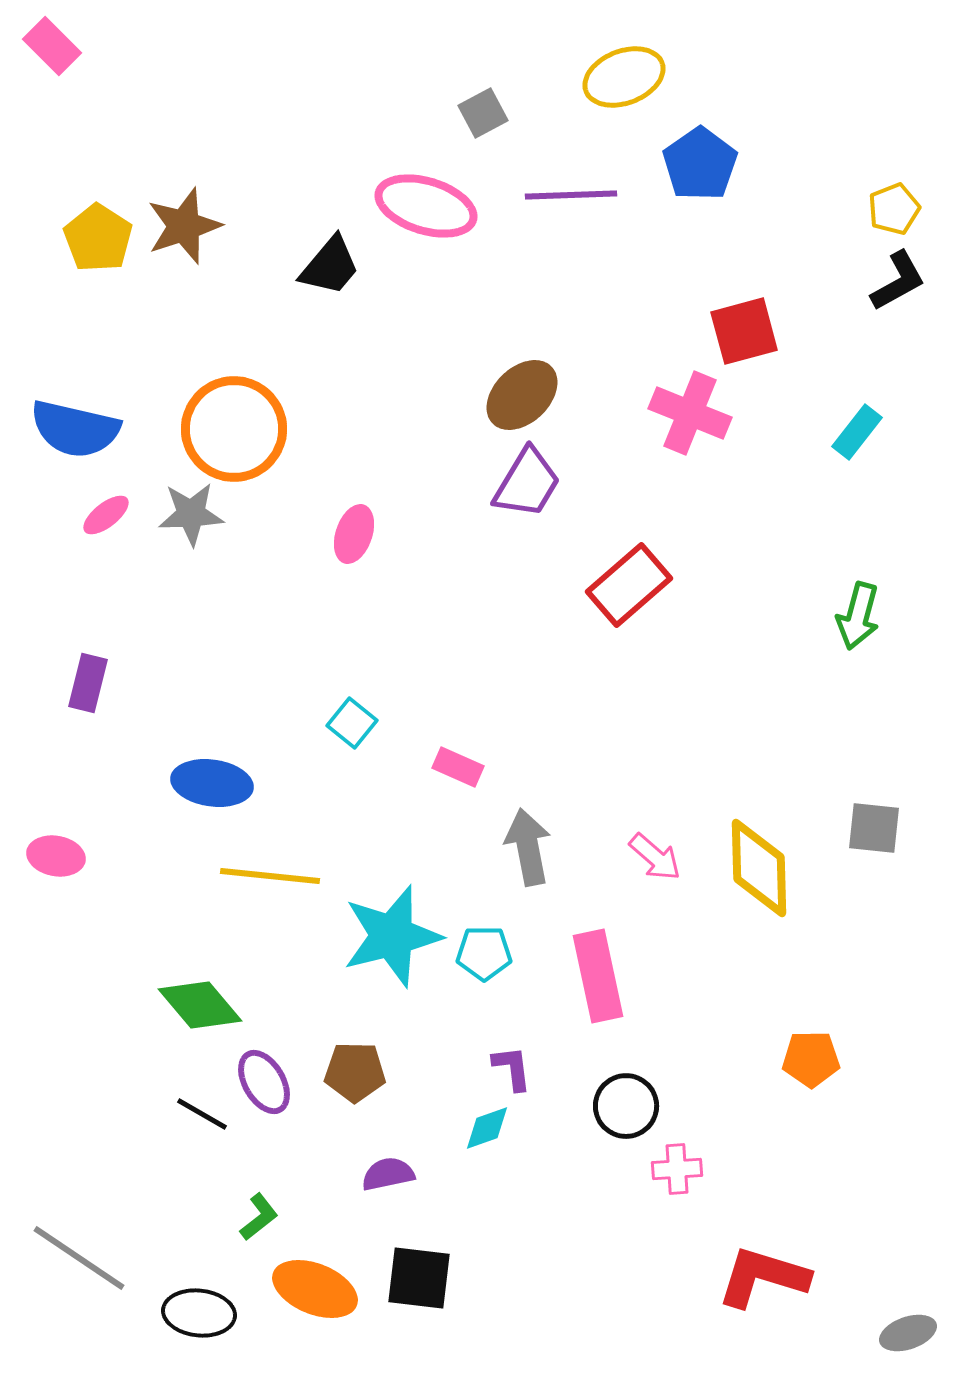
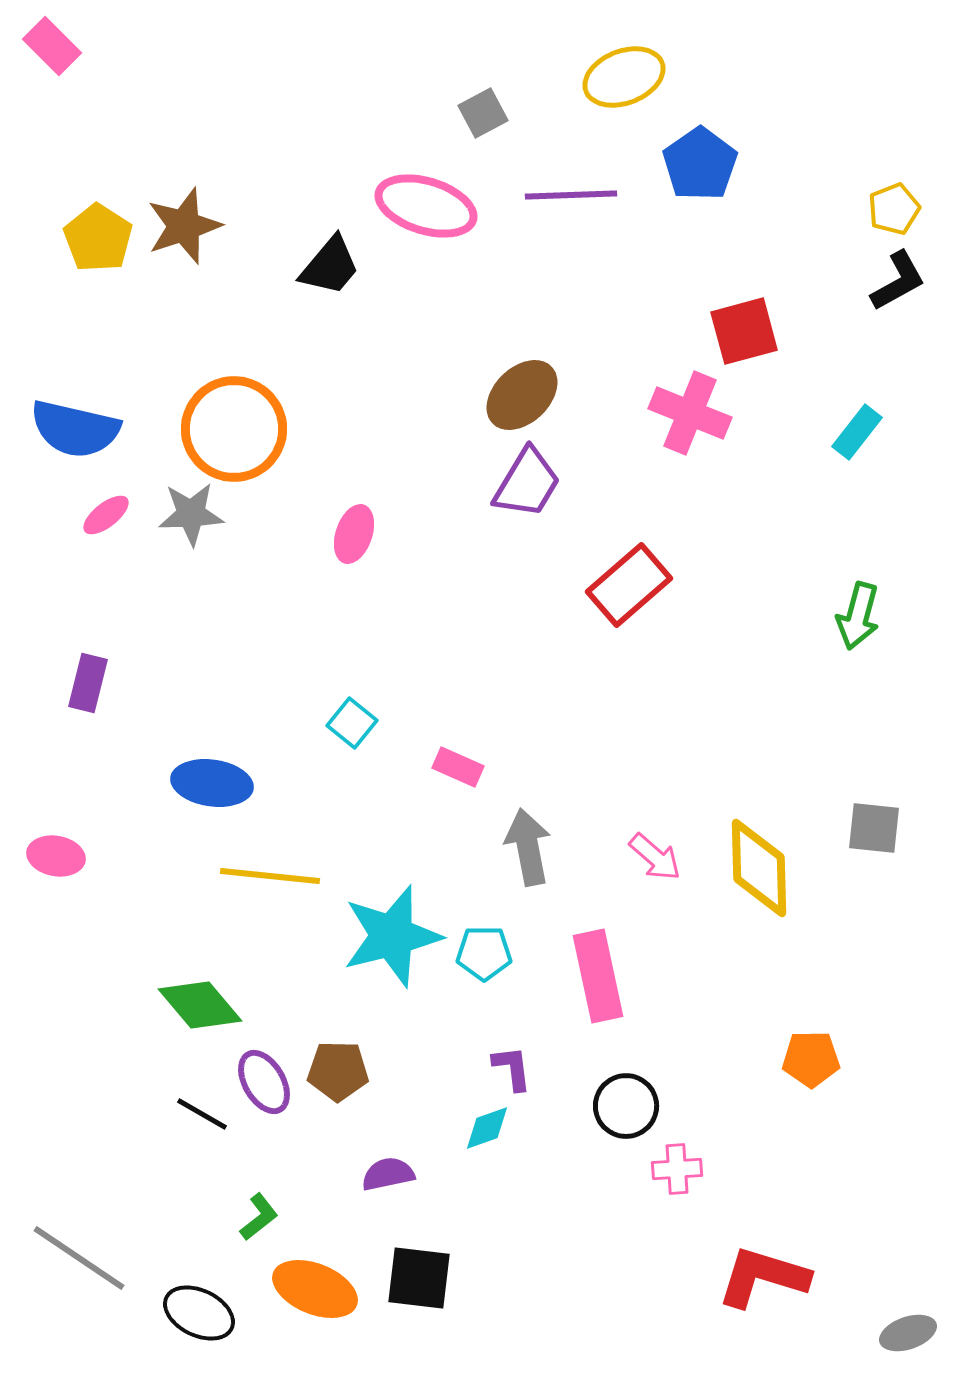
brown pentagon at (355, 1072): moved 17 px left, 1 px up
black ellipse at (199, 1313): rotated 20 degrees clockwise
